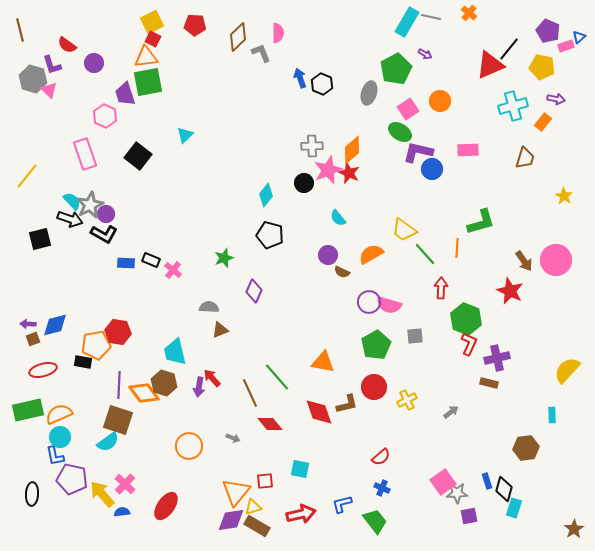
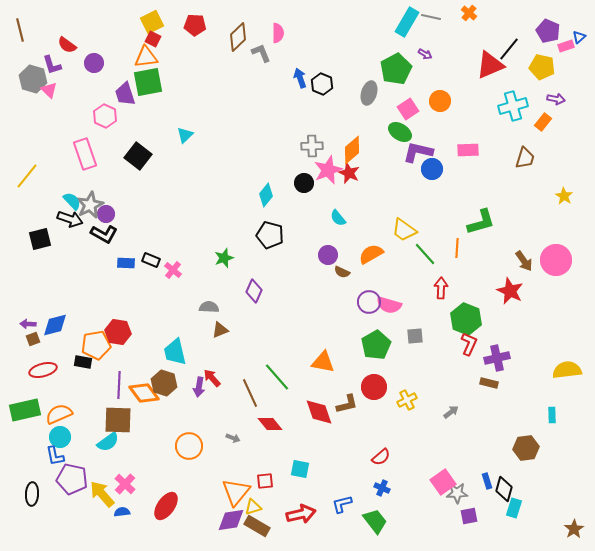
yellow semicircle at (567, 370): rotated 40 degrees clockwise
green rectangle at (28, 410): moved 3 px left
brown square at (118, 420): rotated 16 degrees counterclockwise
